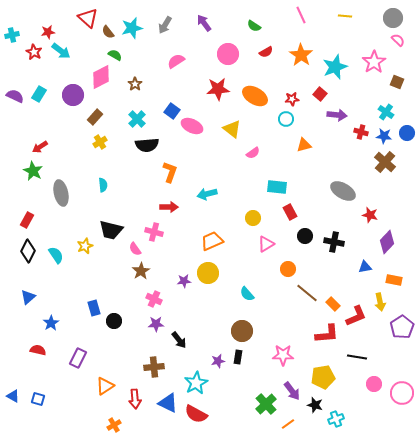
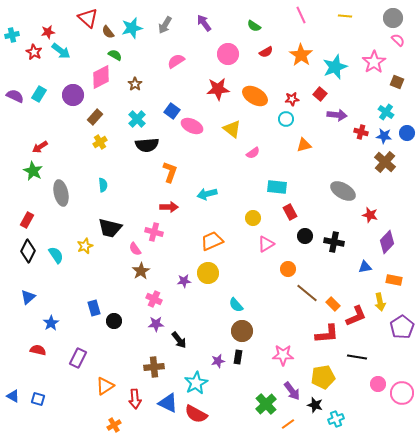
black trapezoid at (111, 230): moved 1 px left, 2 px up
cyan semicircle at (247, 294): moved 11 px left, 11 px down
pink circle at (374, 384): moved 4 px right
